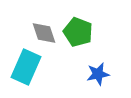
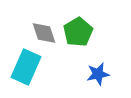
green pentagon: rotated 20 degrees clockwise
